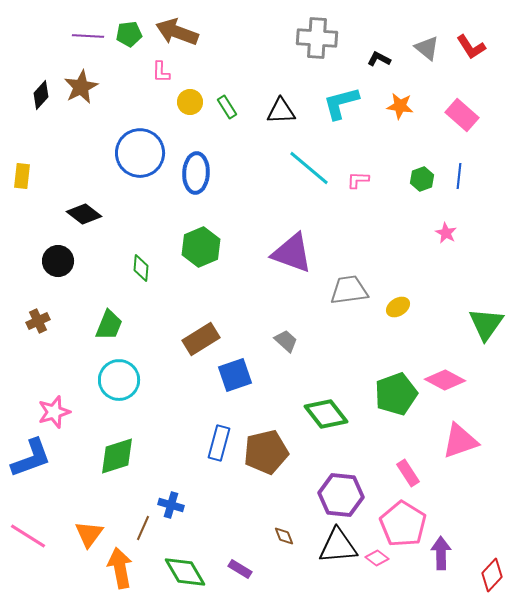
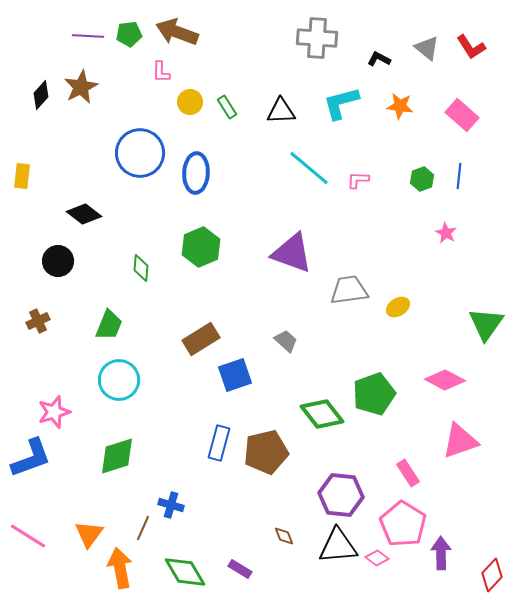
green pentagon at (396, 394): moved 22 px left
green diamond at (326, 414): moved 4 px left
